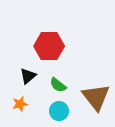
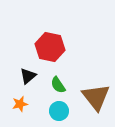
red hexagon: moved 1 px right, 1 px down; rotated 12 degrees clockwise
green semicircle: rotated 18 degrees clockwise
